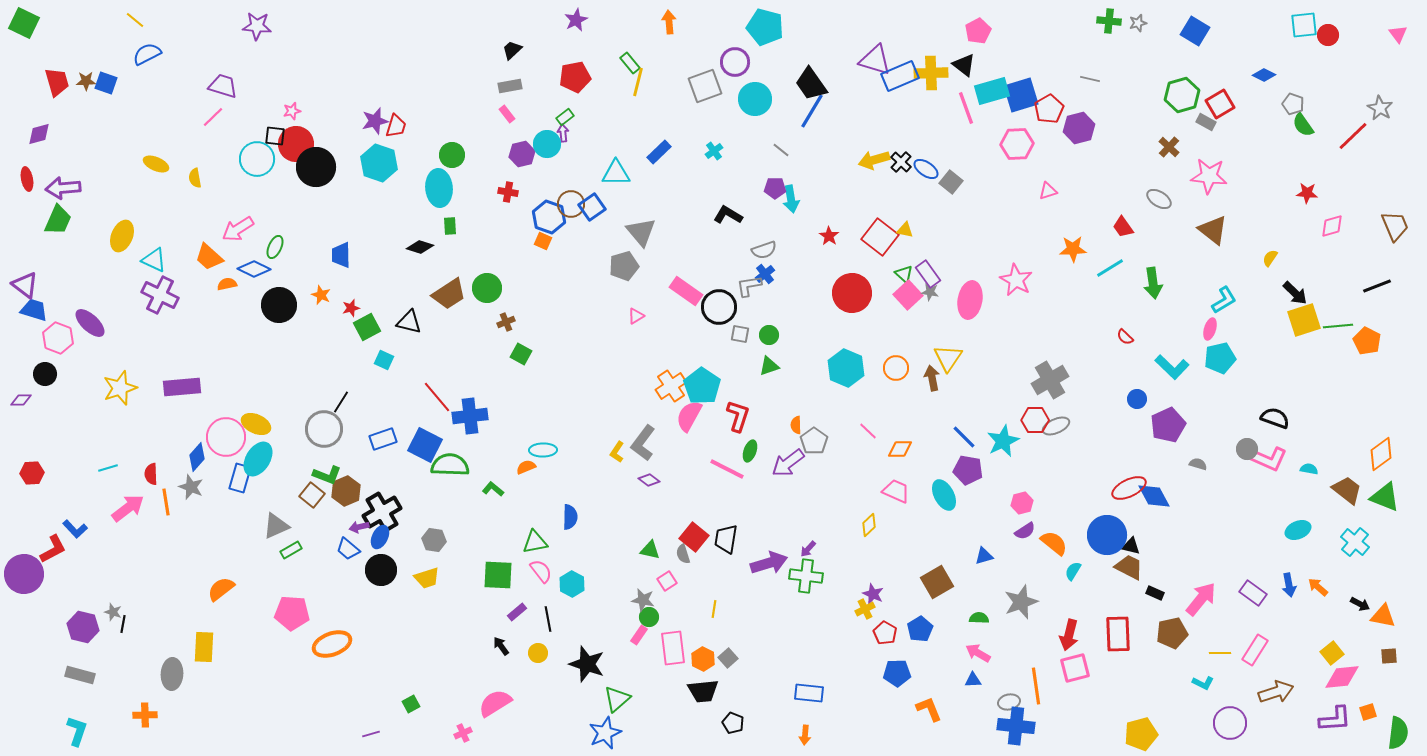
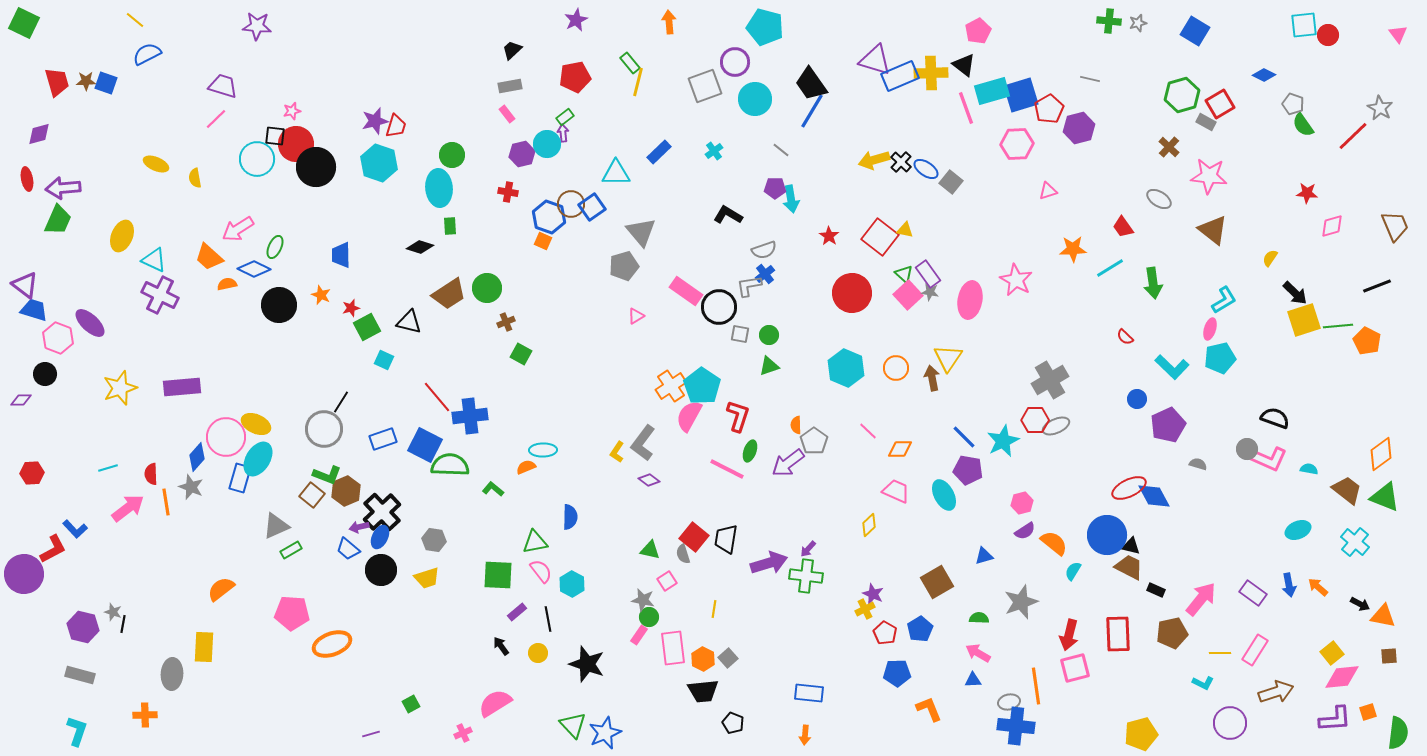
pink line at (213, 117): moved 3 px right, 2 px down
black cross at (382, 512): rotated 12 degrees counterclockwise
black rectangle at (1155, 593): moved 1 px right, 3 px up
green triangle at (617, 699): moved 44 px left, 26 px down; rotated 32 degrees counterclockwise
